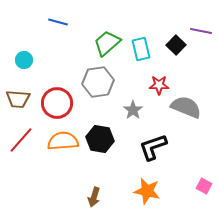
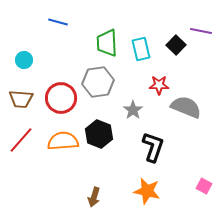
green trapezoid: rotated 52 degrees counterclockwise
brown trapezoid: moved 3 px right
red circle: moved 4 px right, 5 px up
black hexagon: moved 1 px left, 5 px up; rotated 12 degrees clockwise
black L-shape: rotated 128 degrees clockwise
